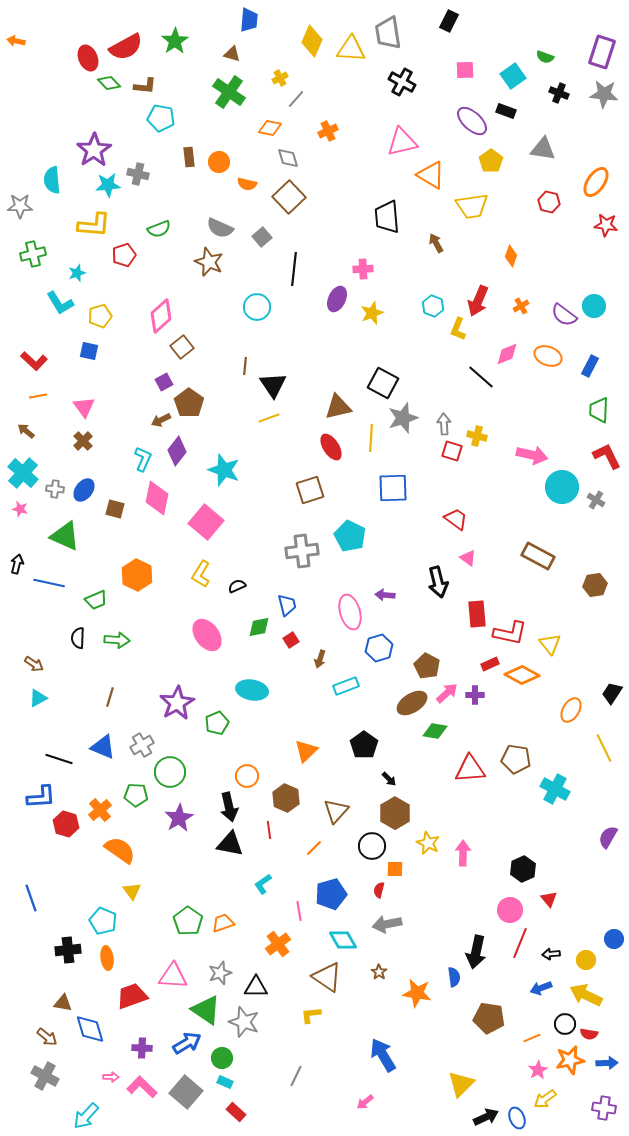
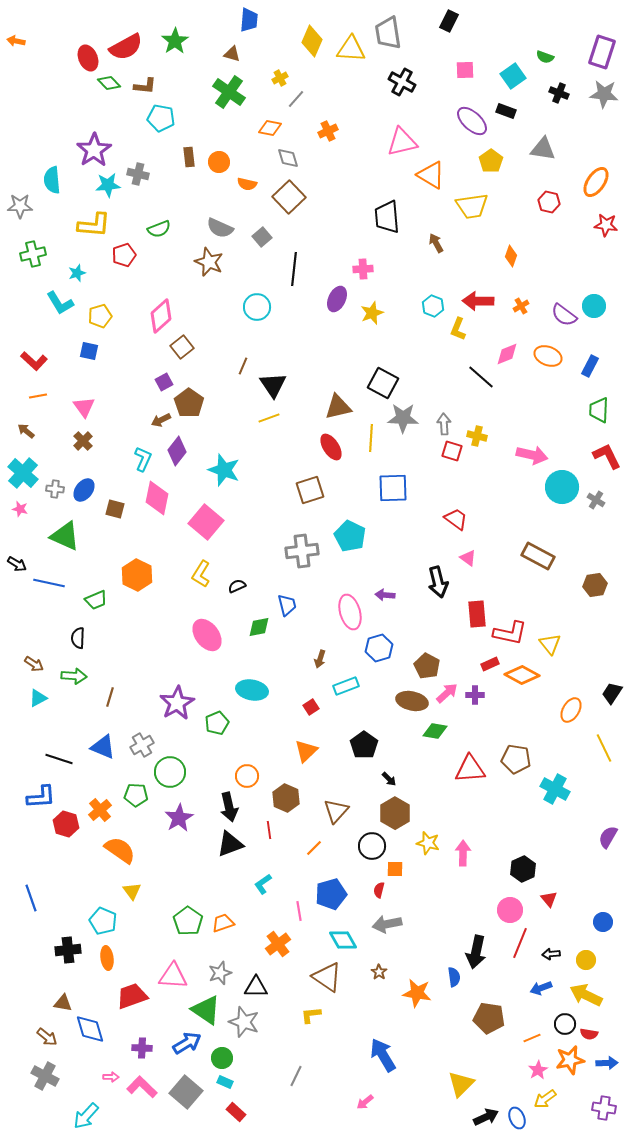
red arrow at (478, 301): rotated 68 degrees clockwise
brown line at (245, 366): moved 2 px left; rotated 18 degrees clockwise
gray star at (403, 418): rotated 20 degrees clockwise
black arrow at (17, 564): rotated 108 degrees clockwise
green arrow at (117, 640): moved 43 px left, 36 px down
red square at (291, 640): moved 20 px right, 67 px down
brown ellipse at (412, 703): moved 2 px up; rotated 44 degrees clockwise
yellow star at (428, 843): rotated 10 degrees counterclockwise
black triangle at (230, 844): rotated 32 degrees counterclockwise
blue circle at (614, 939): moved 11 px left, 17 px up
